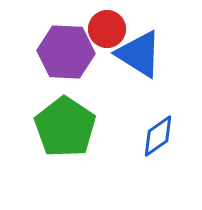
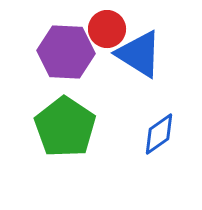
blue diamond: moved 1 px right, 2 px up
